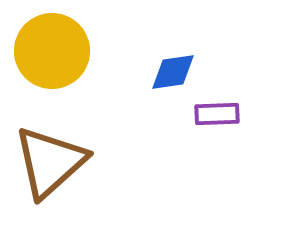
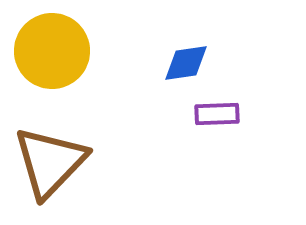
blue diamond: moved 13 px right, 9 px up
brown triangle: rotated 4 degrees counterclockwise
